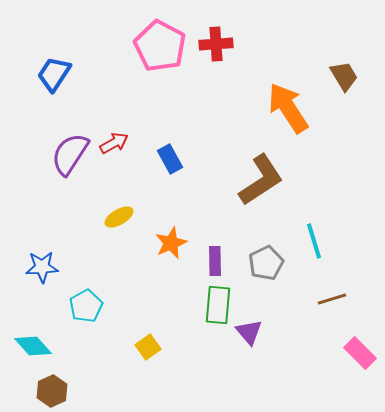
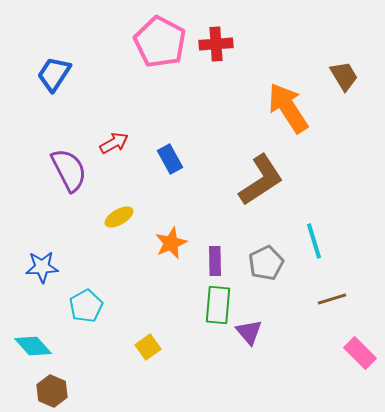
pink pentagon: moved 4 px up
purple semicircle: moved 1 px left, 16 px down; rotated 120 degrees clockwise
brown hexagon: rotated 12 degrees counterclockwise
